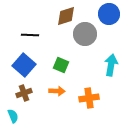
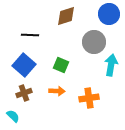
gray circle: moved 9 px right, 8 px down
cyan semicircle: rotated 24 degrees counterclockwise
